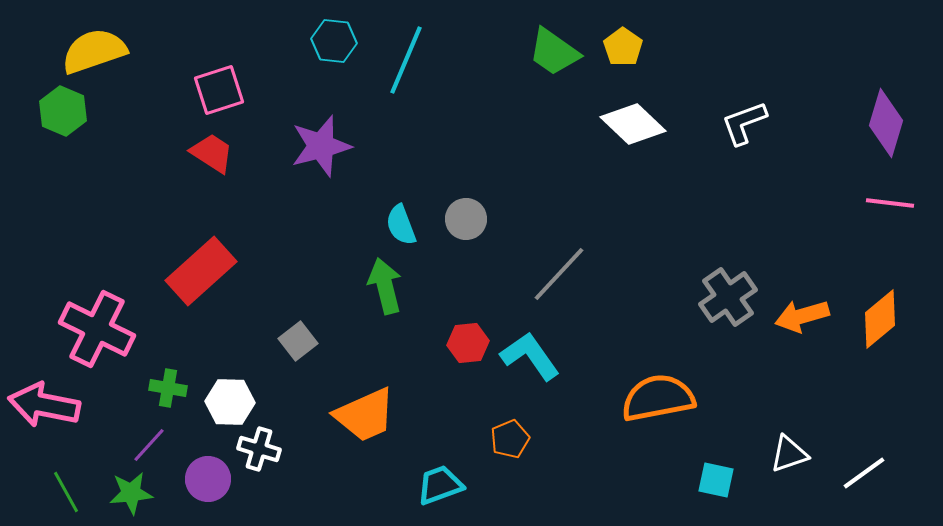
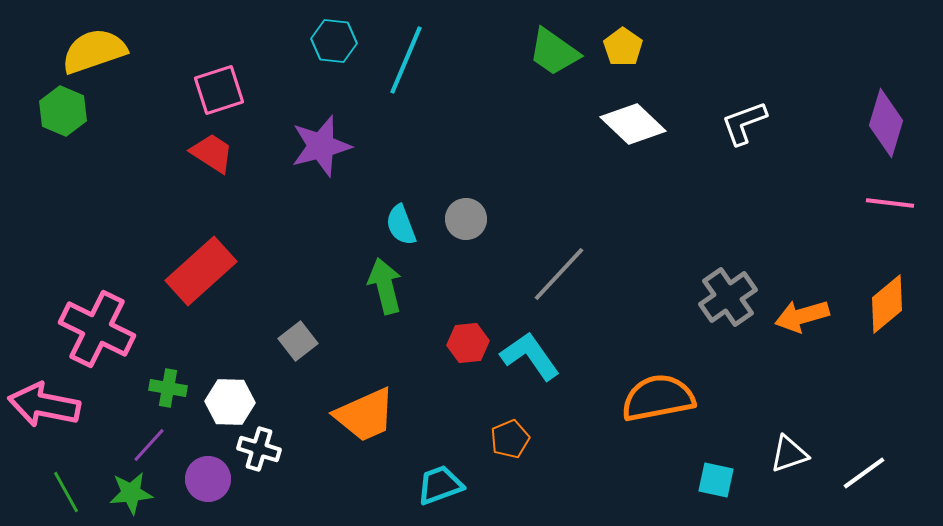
orange diamond: moved 7 px right, 15 px up
